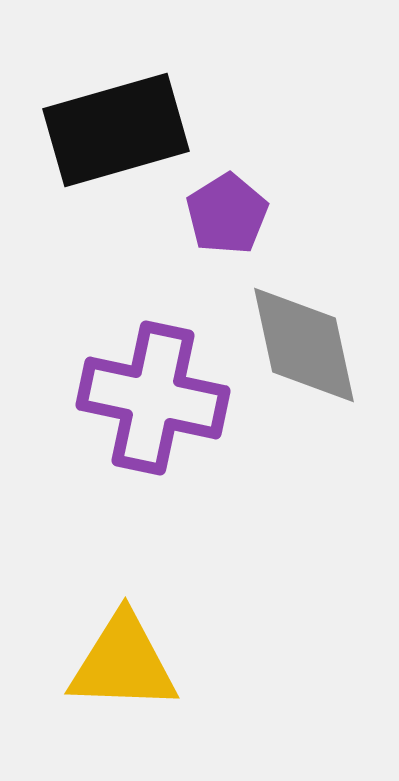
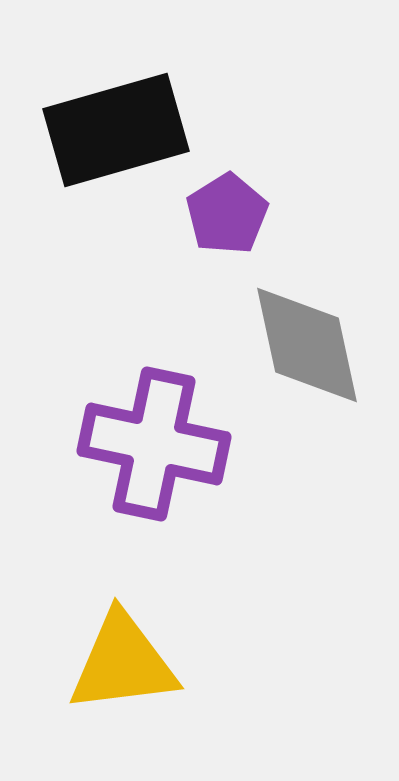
gray diamond: moved 3 px right
purple cross: moved 1 px right, 46 px down
yellow triangle: rotated 9 degrees counterclockwise
